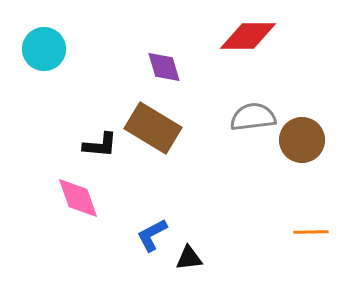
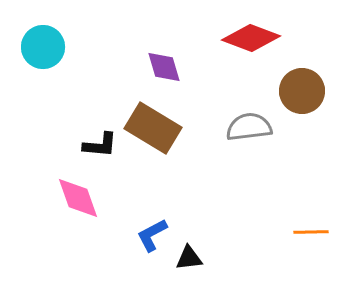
red diamond: moved 3 px right, 2 px down; rotated 20 degrees clockwise
cyan circle: moved 1 px left, 2 px up
gray semicircle: moved 4 px left, 10 px down
brown circle: moved 49 px up
